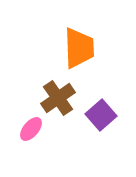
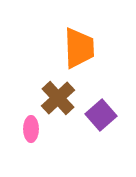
brown cross: rotated 8 degrees counterclockwise
pink ellipse: rotated 40 degrees counterclockwise
